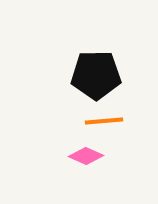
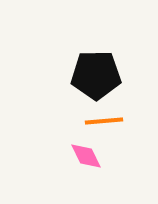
pink diamond: rotated 40 degrees clockwise
